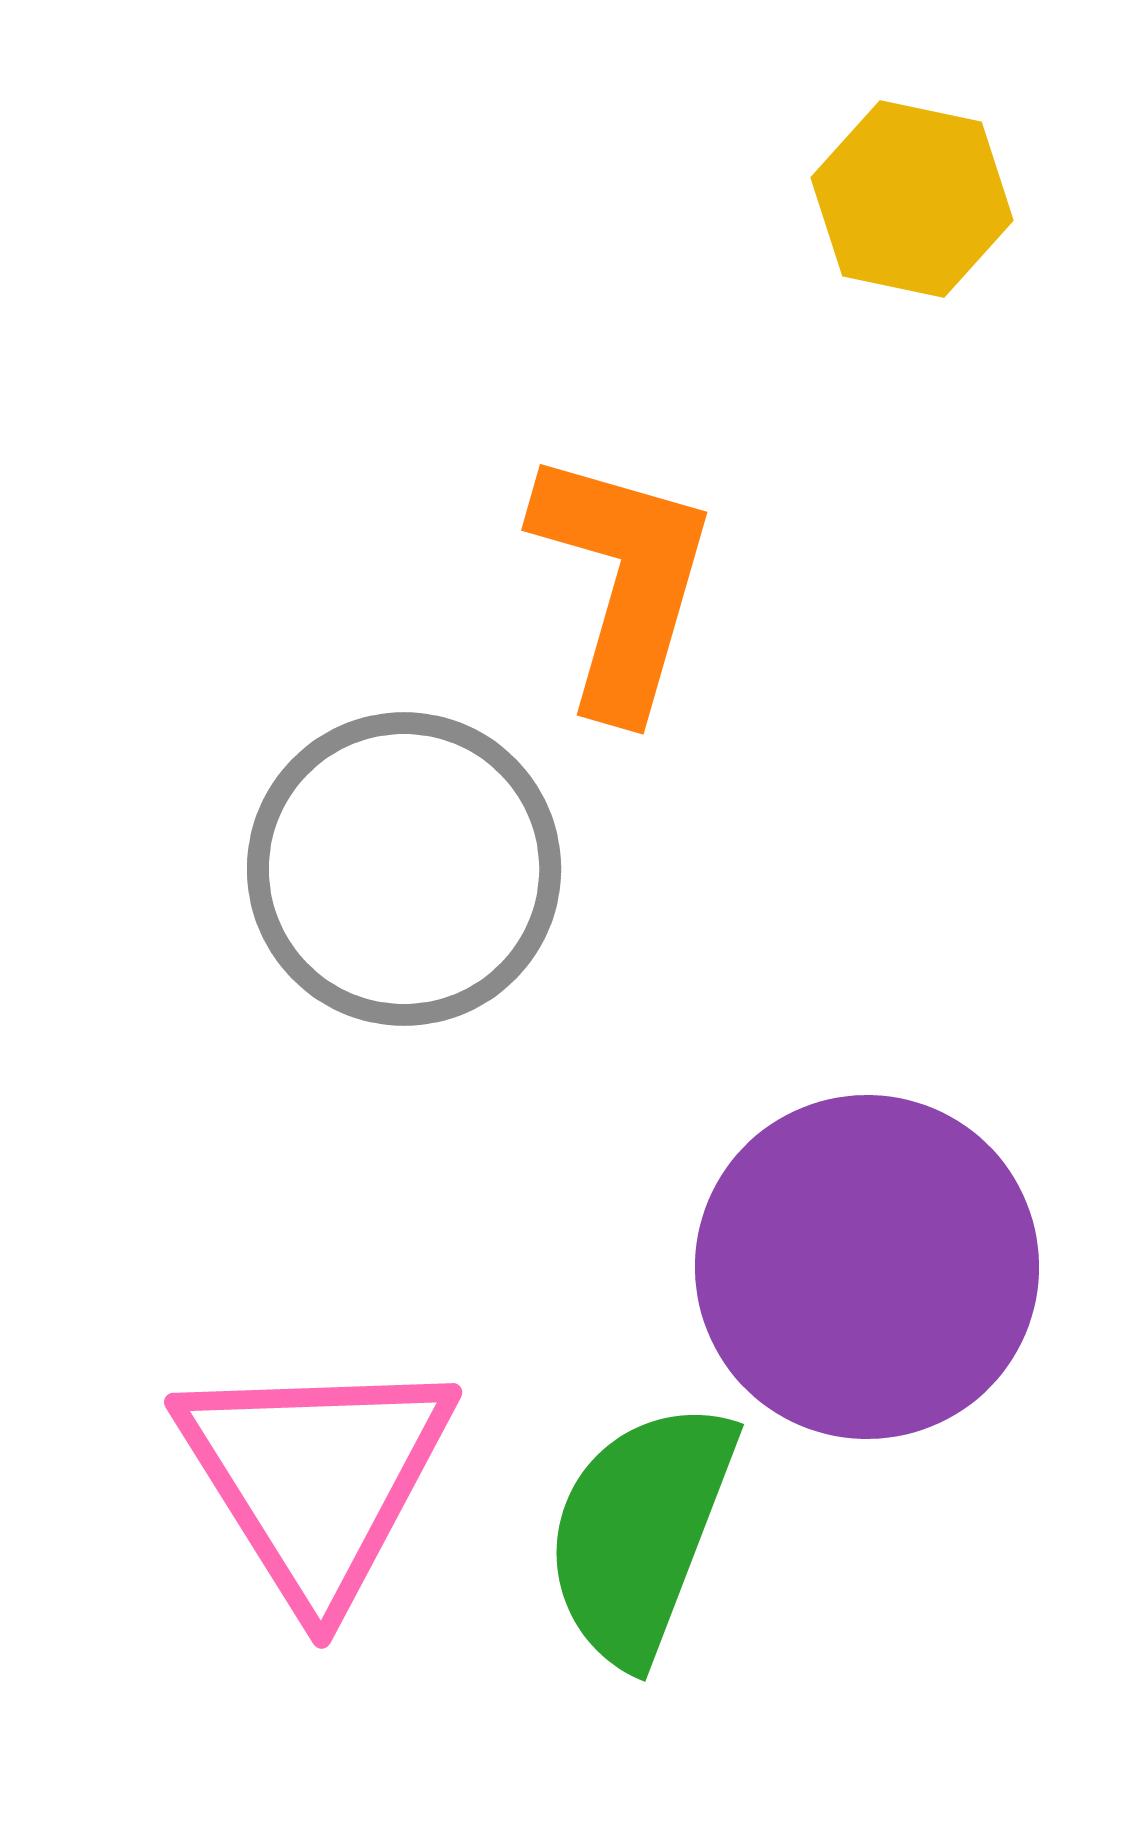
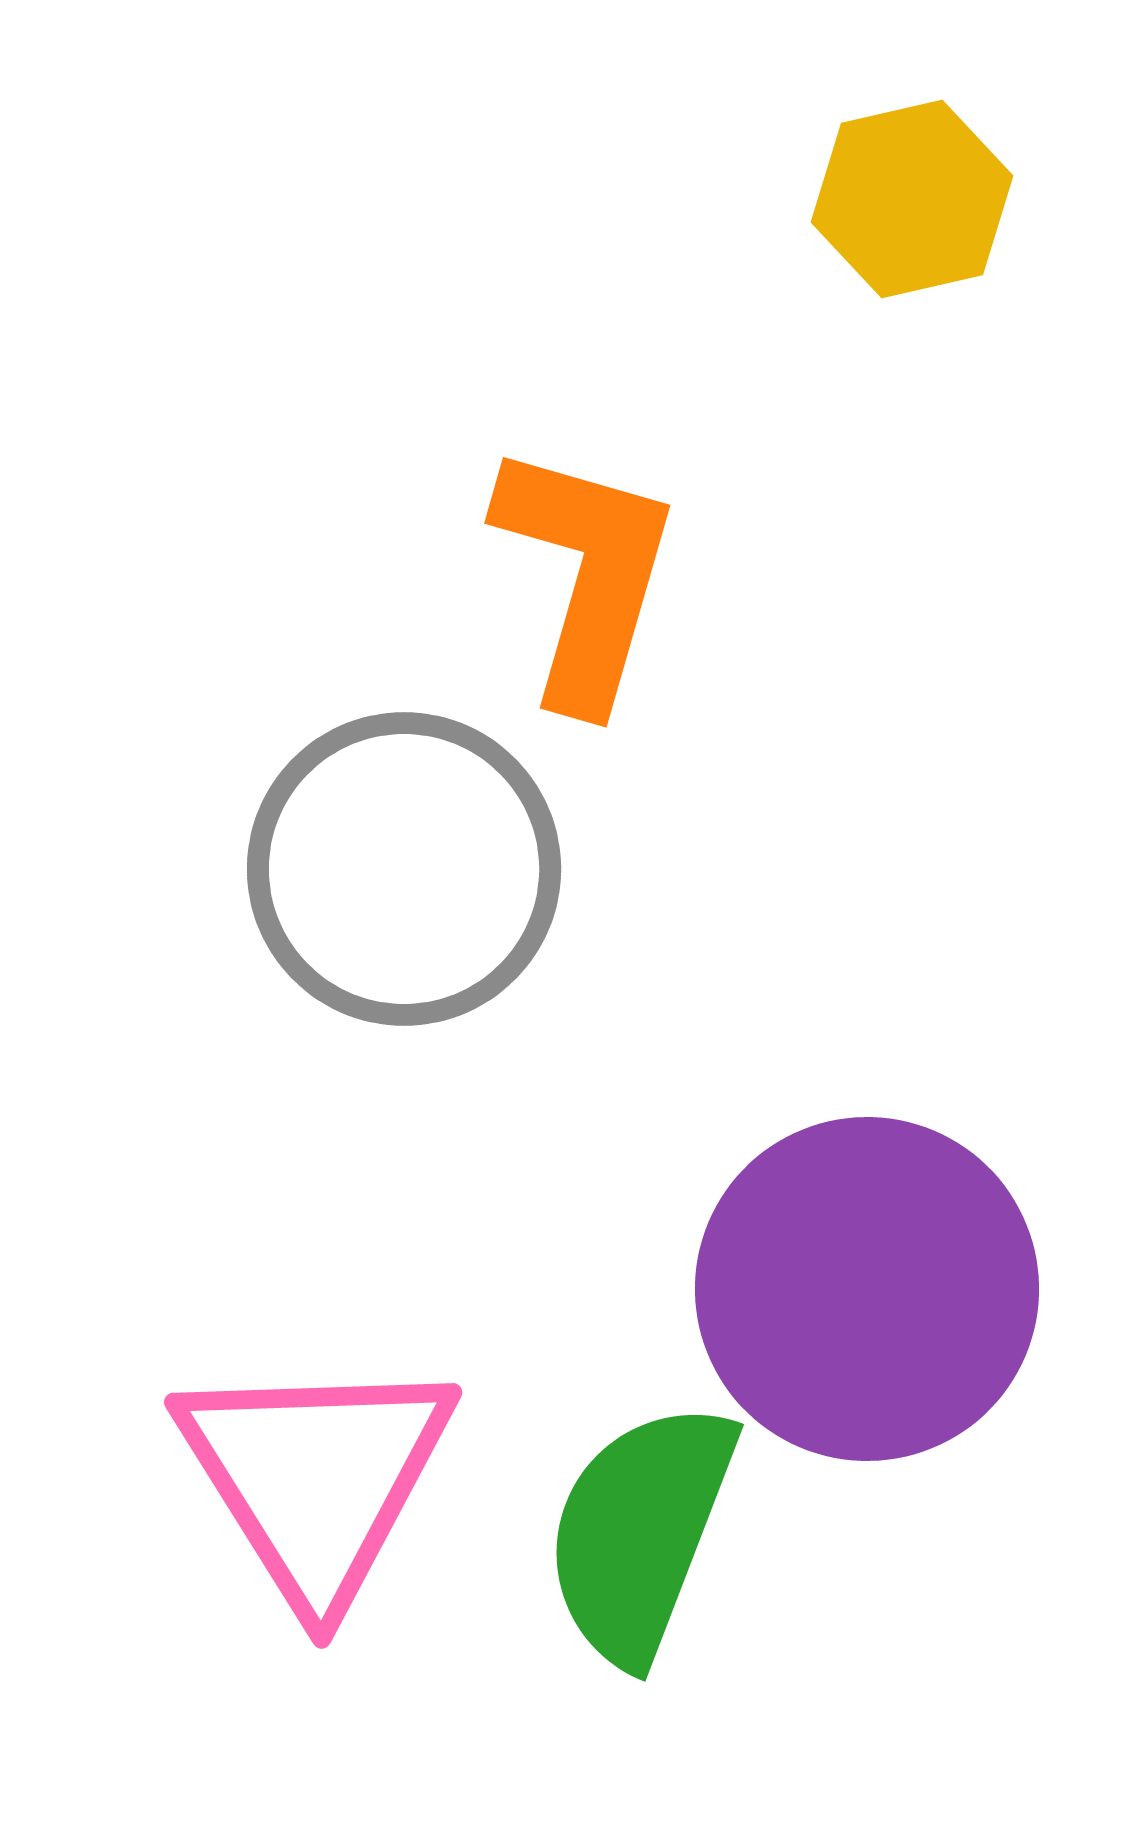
yellow hexagon: rotated 25 degrees counterclockwise
orange L-shape: moved 37 px left, 7 px up
purple circle: moved 22 px down
